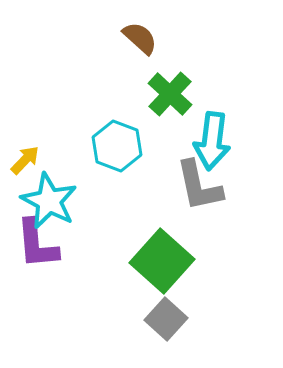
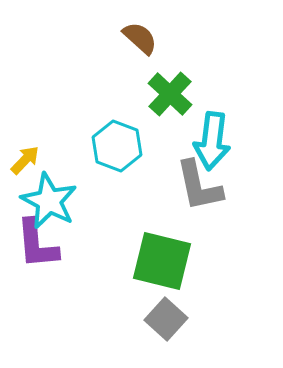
green square: rotated 28 degrees counterclockwise
